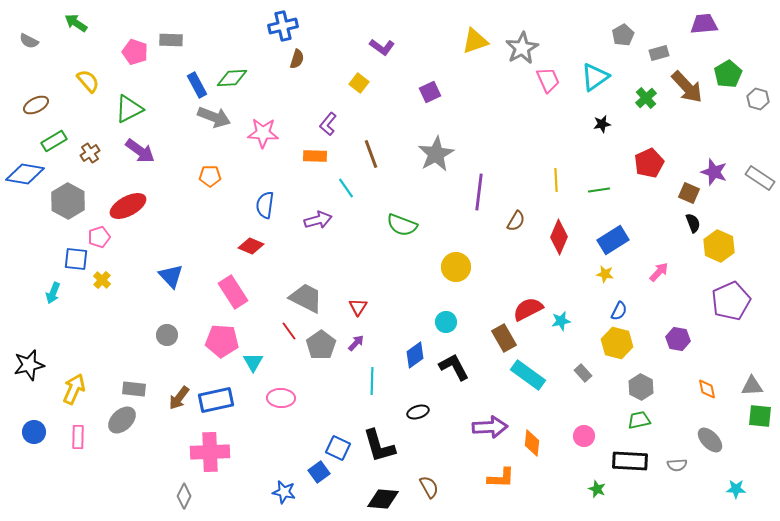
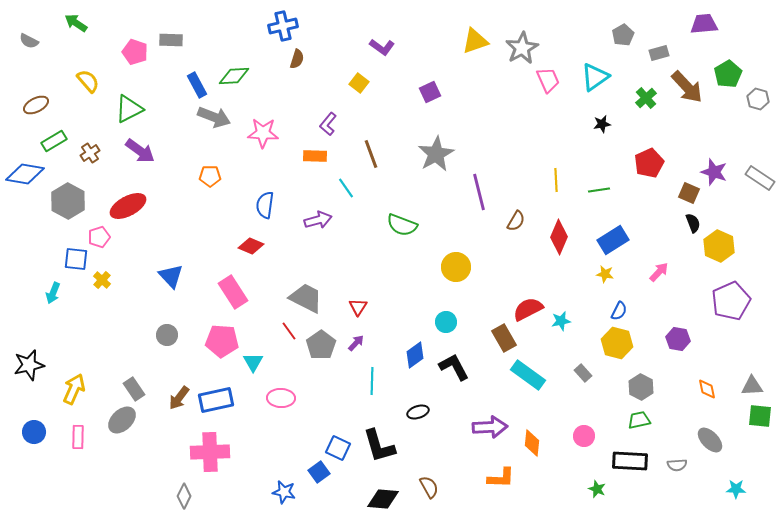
green diamond at (232, 78): moved 2 px right, 2 px up
purple line at (479, 192): rotated 21 degrees counterclockwise
gray rectangle at (134, 389): rotated 50 degrees clockwise
